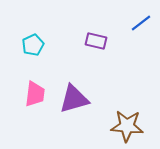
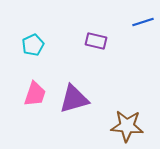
blue line: moved 2 px right, 1 px up; rotated 20 degrees clockwise
pink trapezoid: rotated 12 degrees clockwise
